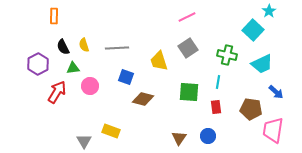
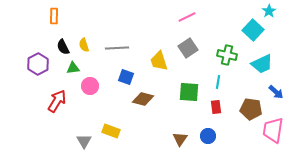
red arrow: moved 9 px down
brown triangle: moved 1 px right, 1 px down
